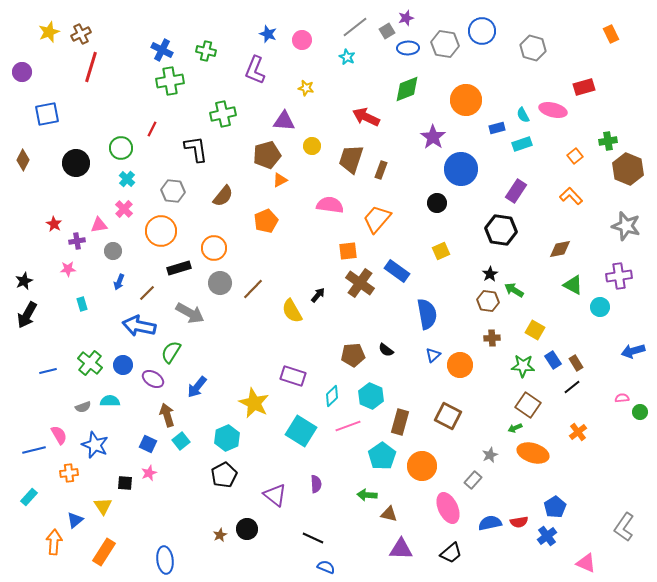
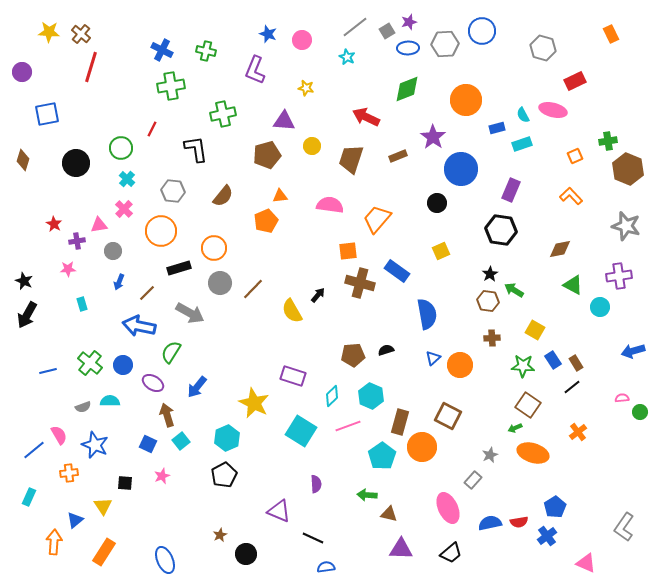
purple star at (406, 18): moved 3 px right, 4 px down
yellow star at (49, 32): rotated 25 degrees clockwise
brown cross at (81, 34): rotated 24 degrees counterclockwise
gray hexagon at (445, 44): rotated 12 degrees counterclockwise
gray hexagon at (533, 48): moved 10 px right
green cross at (170, 81): moved 1 px right, 5 px down
red rectangle at (584, 87): moved 9 px left, 6 px up; rotated 10 degrees counterclockwise
orange square at (575, 156): rotated 14 degrees clockwise
brown diamond at (23, 160): rotated 10 degrees counterclockwise
brown rectangle at (381, 170): moved 17 px right, 14 px up; rotated 48 degrees clockwise
orange triangle at (280, 180): moved 16 px down; rotated 21 degrees clockwise
purple rectangle at (516, 191): moved 5 px left, 1 px up; rotated 10 degrees counterclockwise
black star at (24, 281): rotated 24 degrees counterclockwise
brown cross at (360, 283): rotated 20 degrees counterclockwise
black semicircle at (386, 350): rotated 126 degrees clockwise
blue triangle at (433, 355): moved 3 px down
purple ellipse at (153, 379): moved 4 px down
blue line at (34, 450): rotated 25 degrees counterclockwise
orange circle at (422, 466): moved 19 px up
pink star at (149, 473): moved 13 px right, 3 px down
purple triangle at (275, 495): moved 4 px right, 16 px down; rotated 15 degrees counterclockwise
cyan rectangle at (29, 497): rotated 18 degrees counterclockwise
black circle at (247, 529): moved 1 px left, 25 px down
blue ellipse at (165, 560): rotated 16 degrees counterclockwise
blue semicircle at (326, 567): rotated 30 degrees counterclockwise
